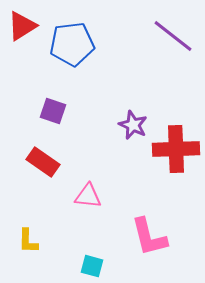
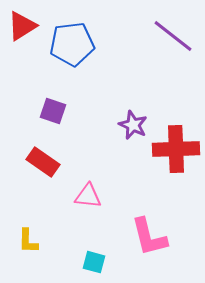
cyan square: moved 2 px right, 4 px up
